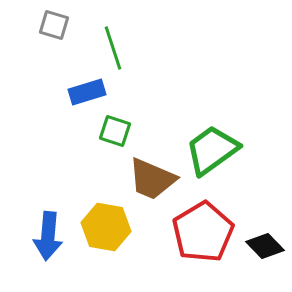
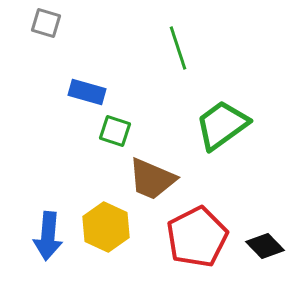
gray square: moved 8 px left, 2 px up
green line: moved 65 px right
blue rectangle: rotated 33 degrees clockwise
green trapezoid: moved 10 px right, 25 px up
yellow hexagon: rotated 15 degrees clockwise
red pentagon: moved 6 px left, 5 px down; rotated 4 degrees clockwise
